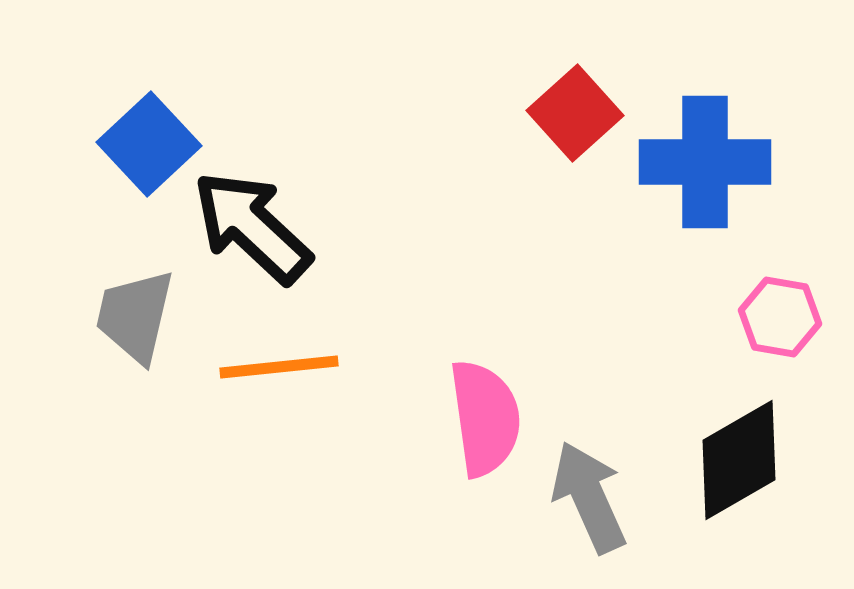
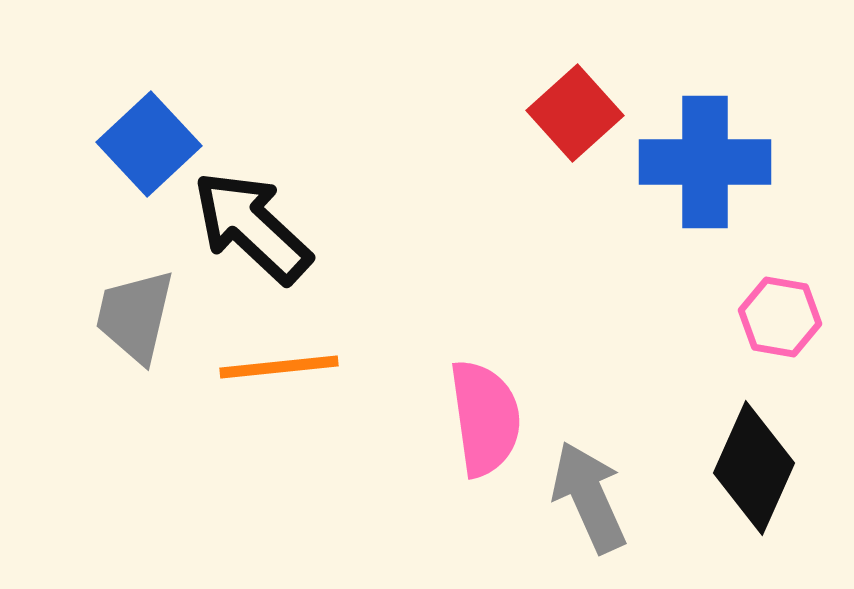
black diamond: moved 15 px right, 8 px down; rotated 36 degrees counterclockwise
